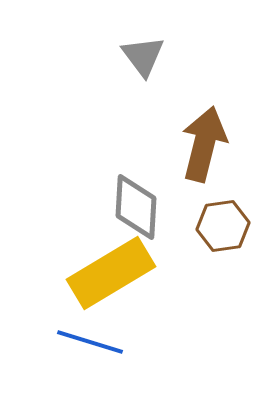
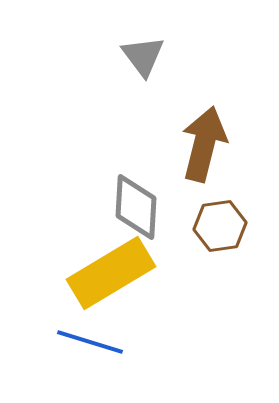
brown hexagon: moved 3 px left
